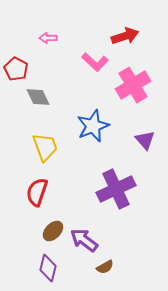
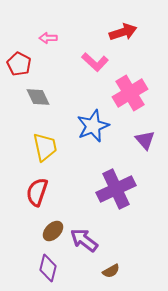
red arrow: moved 2 px left, 4 px up
red pentagon: moved 3 px right, 5 px up
pink cross: moved 3 px left, 8 px down
yellow trapezoid: rotated 8 degrees clockwise
brown semicircle: moved 6 px right, 4 px down
